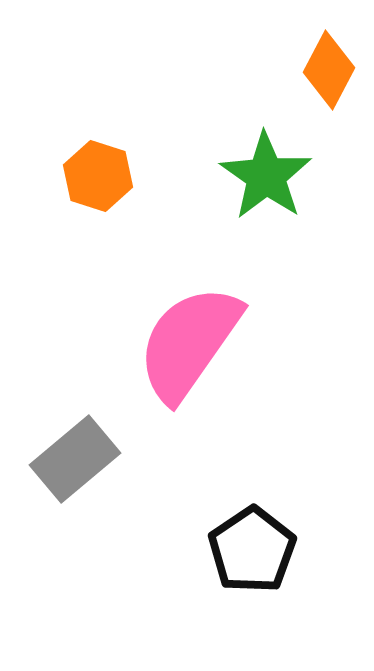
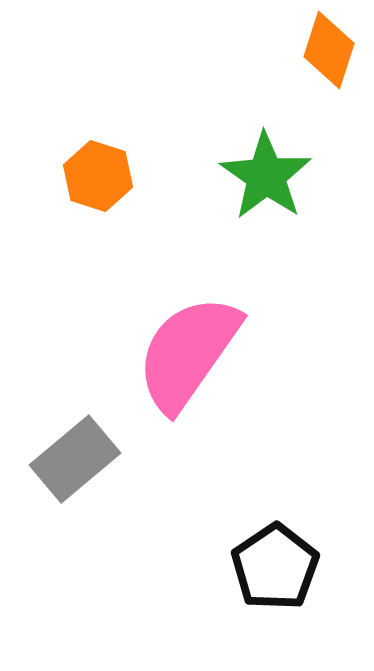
orange diamond: moved 20 px up; rotated 10 degrees counterclockwise
pink semicircle: moved 1 px left, 10 px down
black pentagon: moved 23 px right, 17 px down
